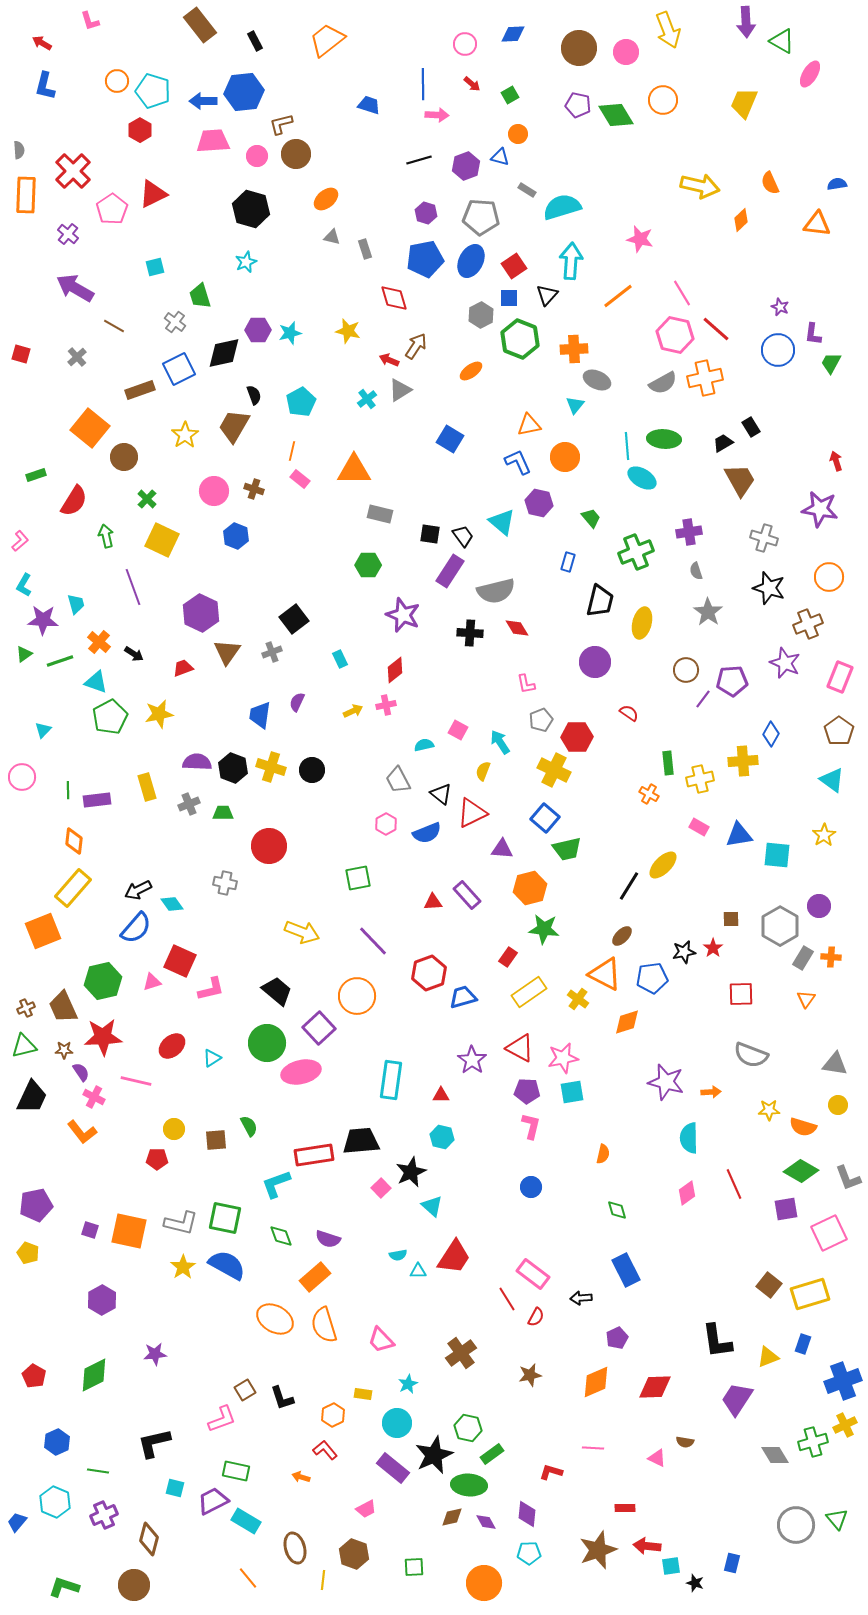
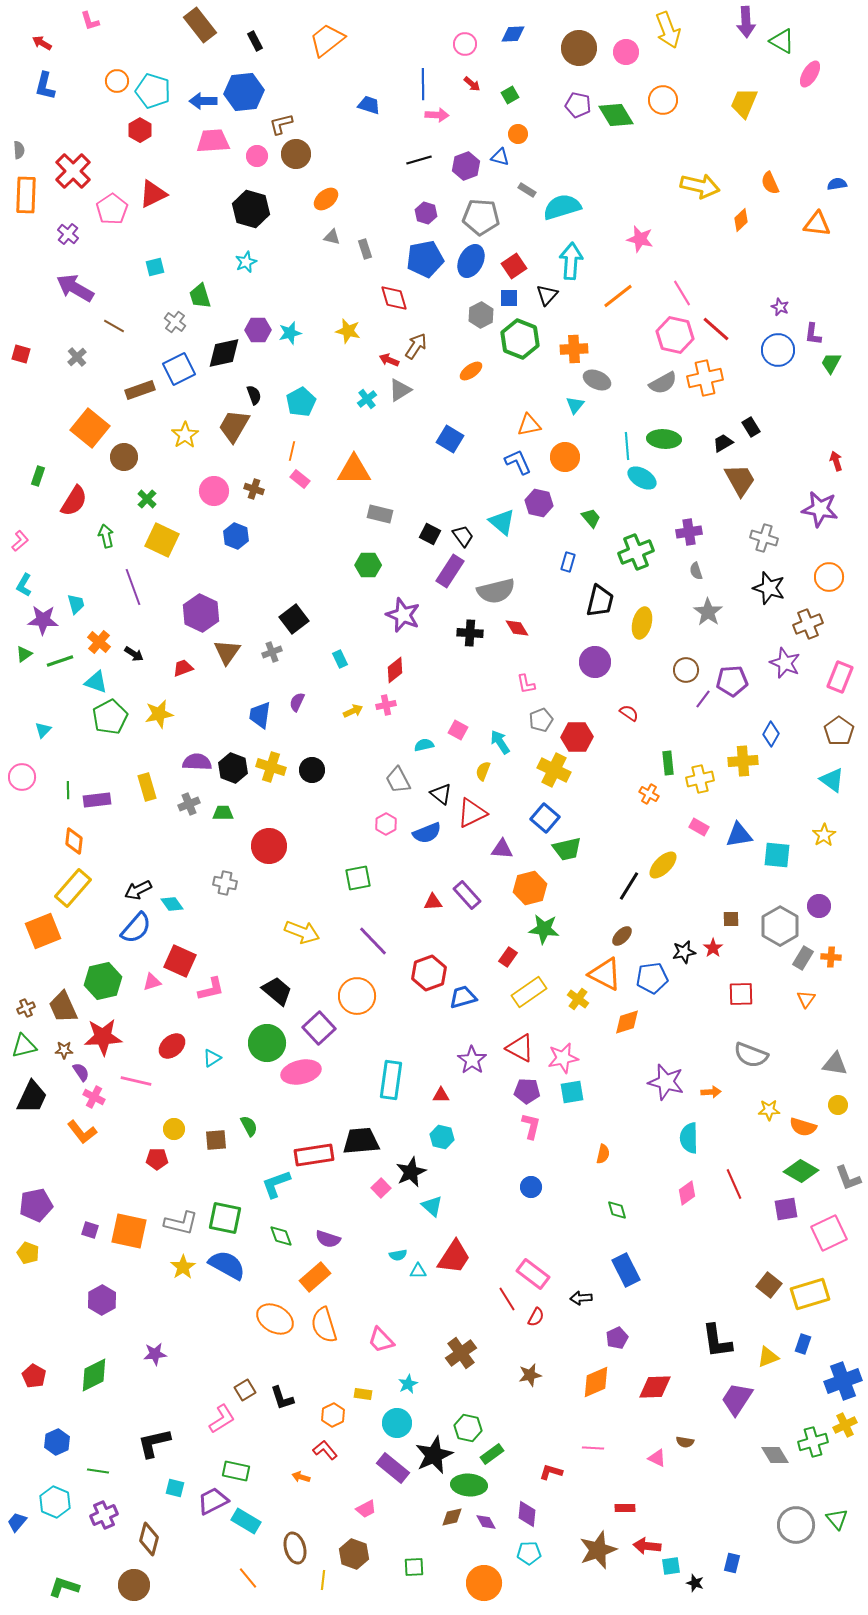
green rectangle at (36, 475): moved 2 px right, 1 px down; rotated 54 degrees counterclockwise
black square at (430, 534): rotated 20 degrees clockwise
pink L-shape at (222, 1419): rotated 12 degrees counterclockwise
